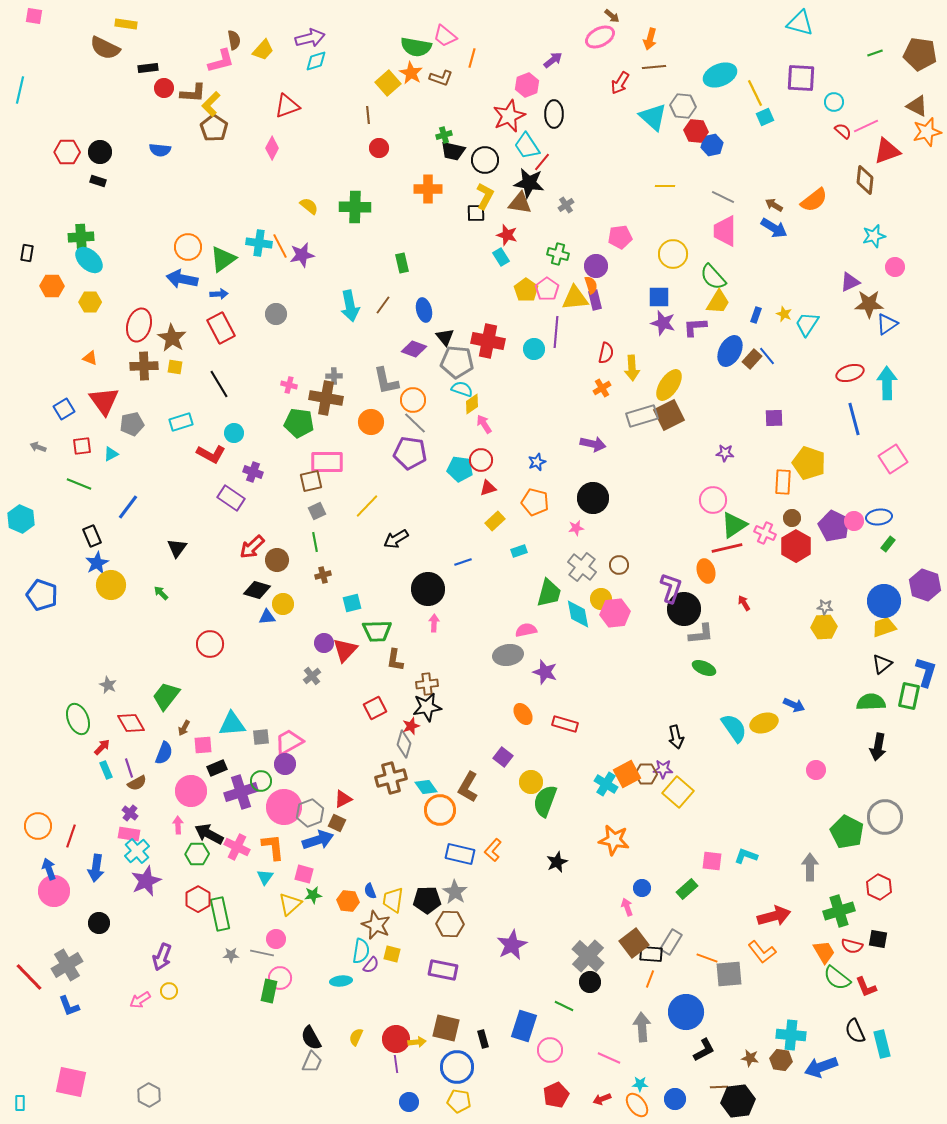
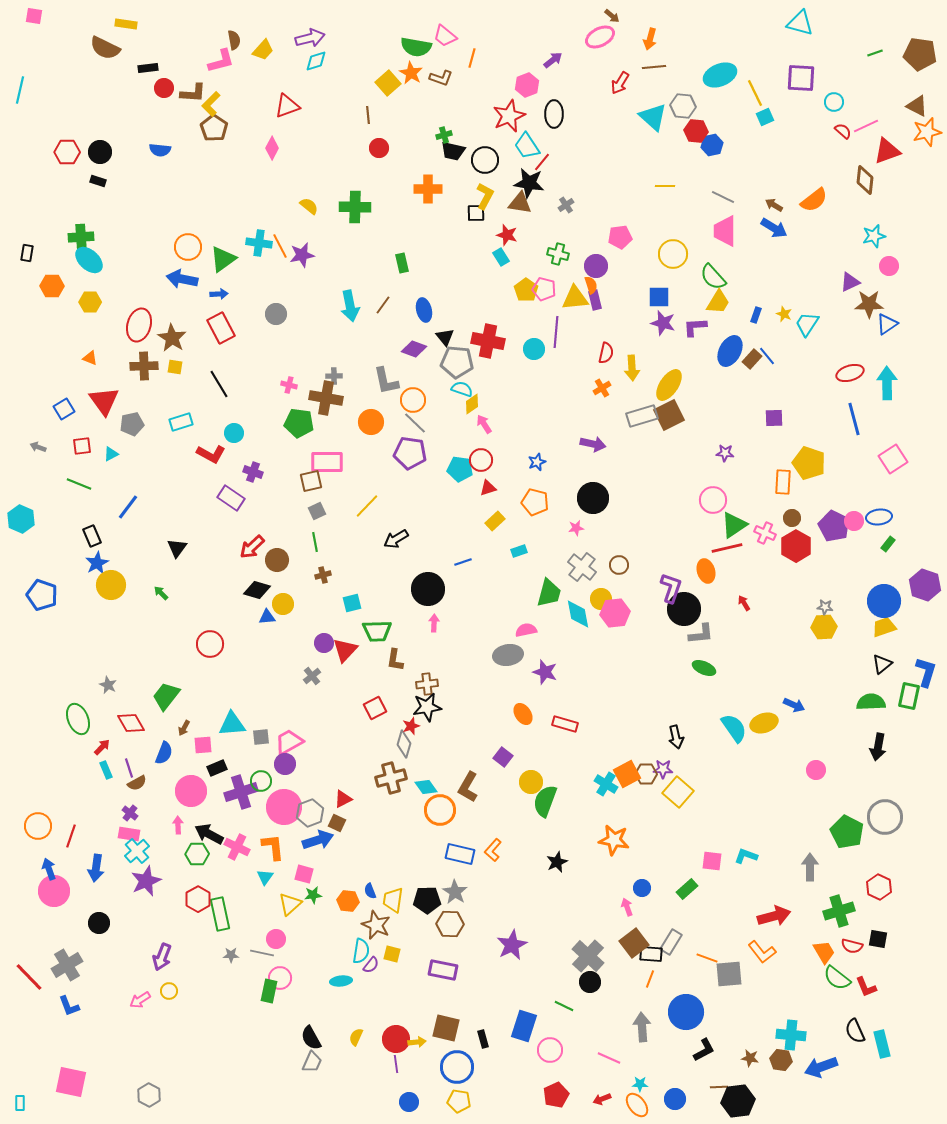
pink circle at (895, 267): moved 6 px left, 1 px up
pink pentagon at (547, 289): moved 3 px left; rotated 20 degrees counterclockwise
